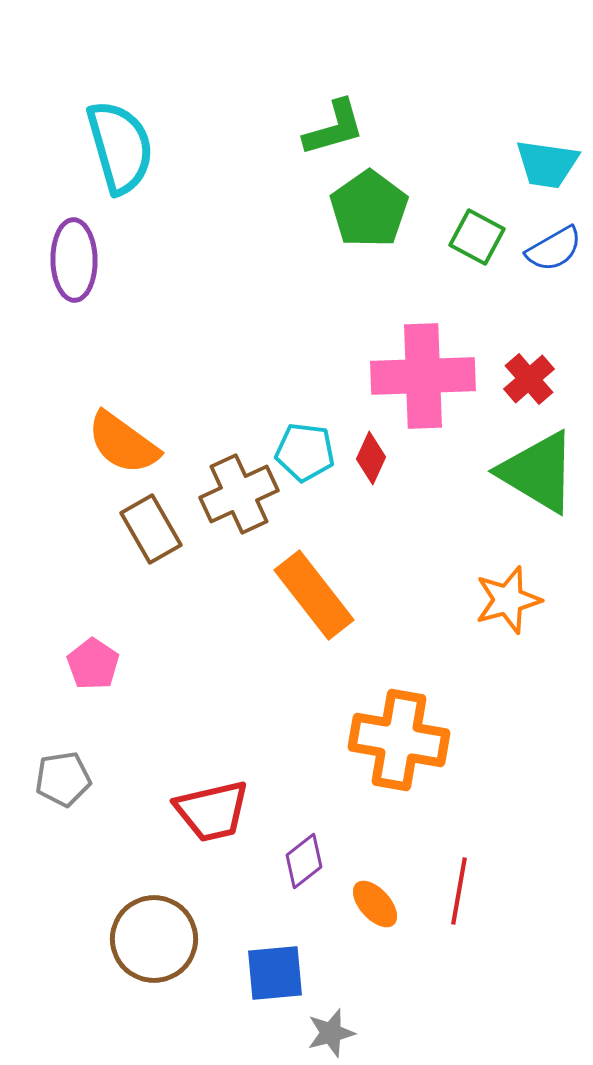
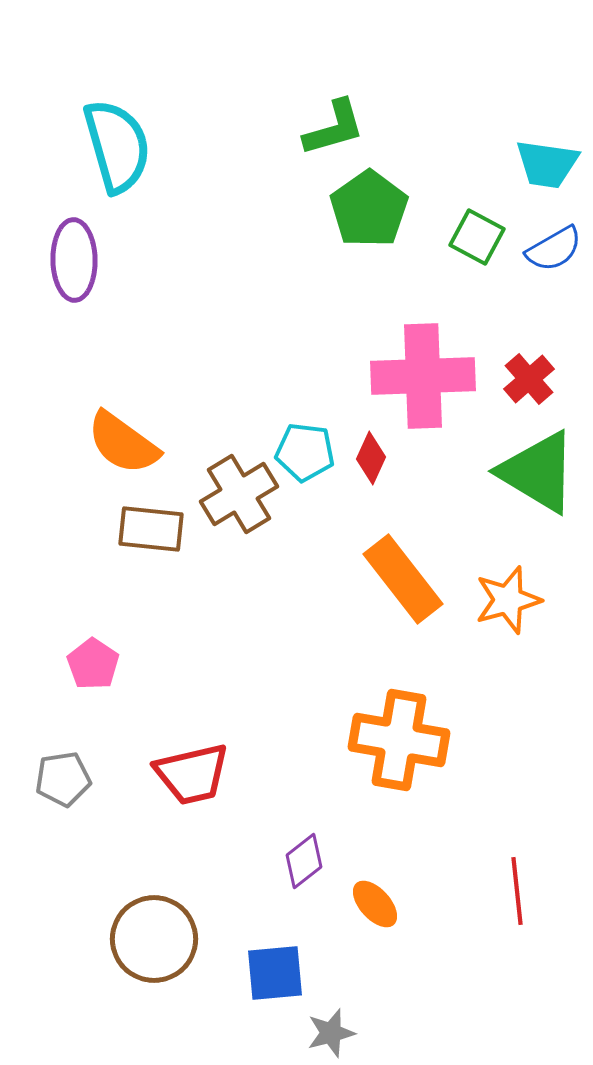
cyan semicircle: moved 3 px left, 1 px up
brown cross: rotated 6 degrees counterclockwise
brown rectangle: rotated 54 degrees counterclockwise
orange rectangle: moved 89 px right, 16 px up
red trapezoid: moved 20 px left, 37 px up
red line: moved 58 px right; rotated 16 degrees counterclockwise
